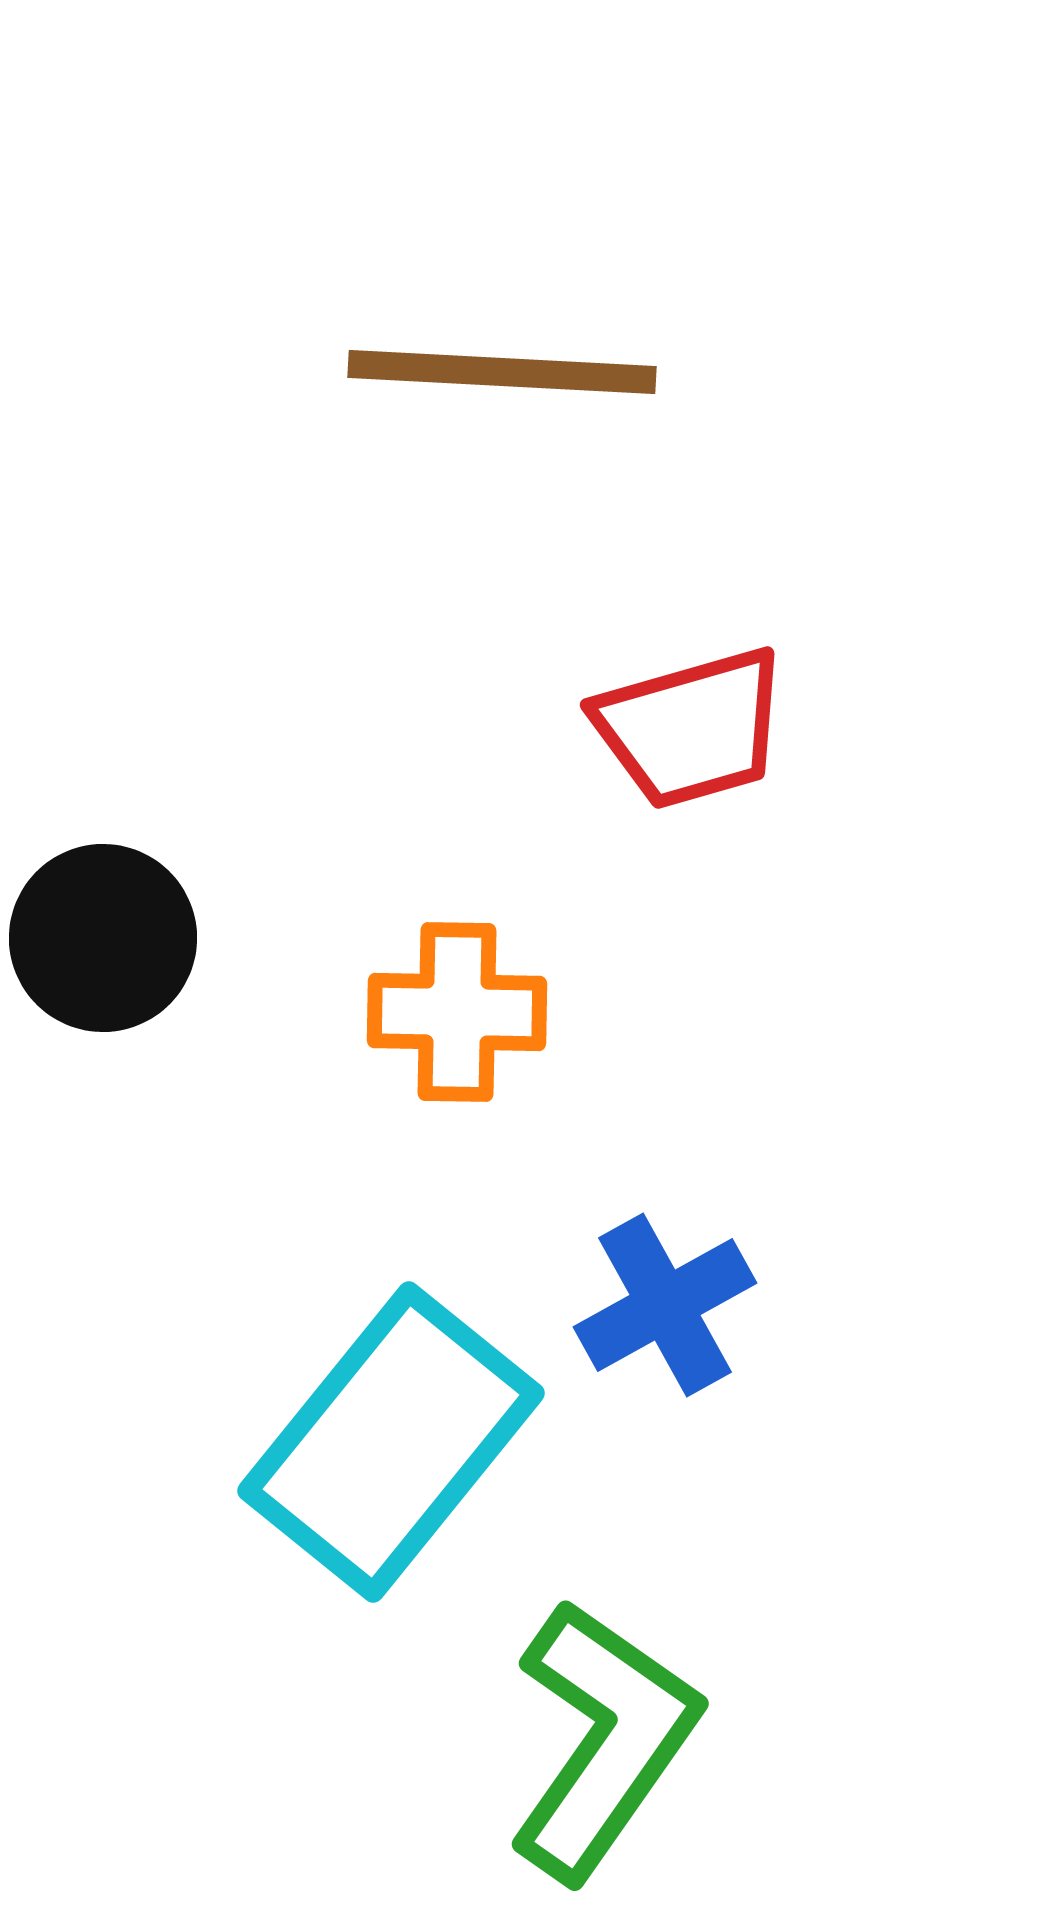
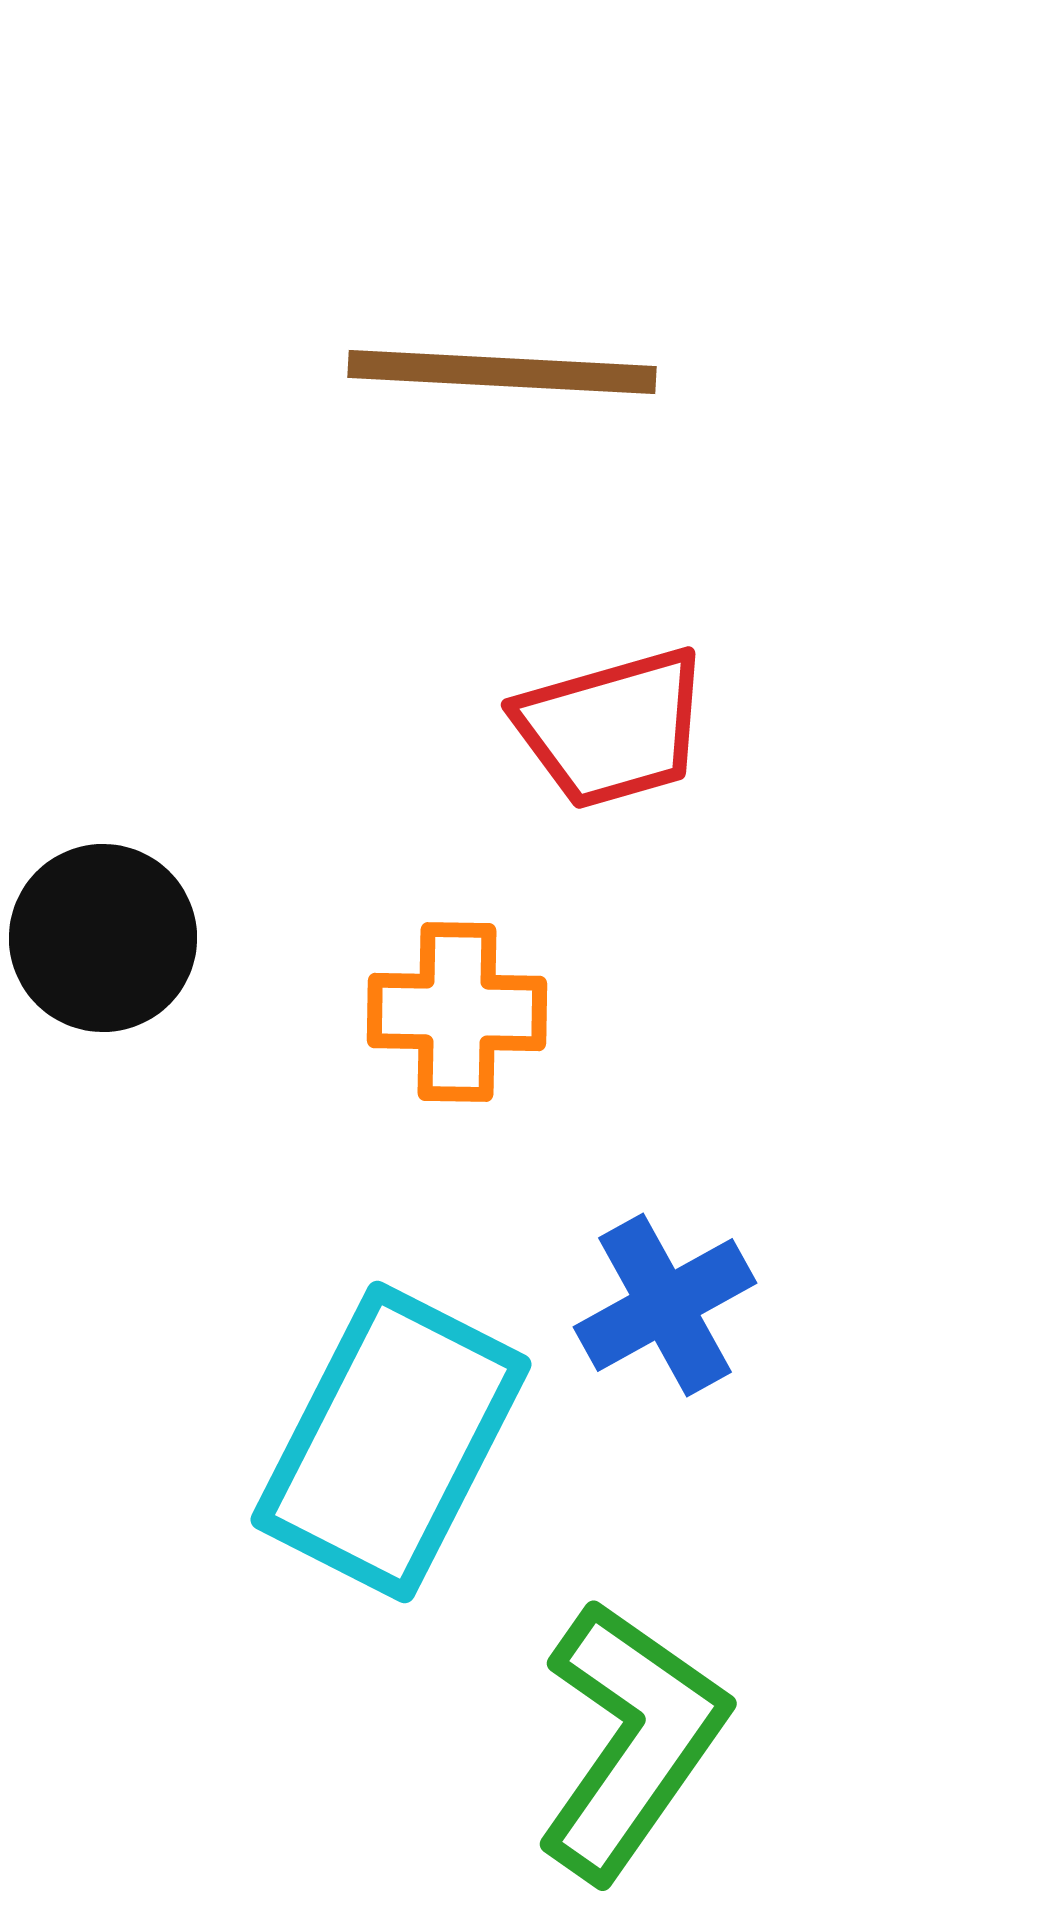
red trapezoid: moved 79 px left
cyan rectangle: rotated 12 degrees counterclockwise
green L-shape: moved 28 px right
